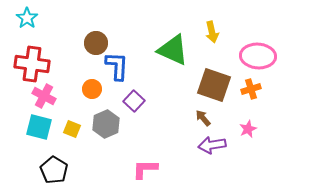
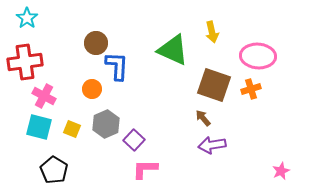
red cross: moved 7 px left, 2 px up; rotated 16 degrees counterclockwise
purple square: moved 39 px down
pink star: moved 33 px right, 42 px down
